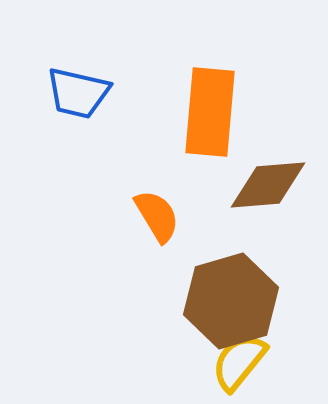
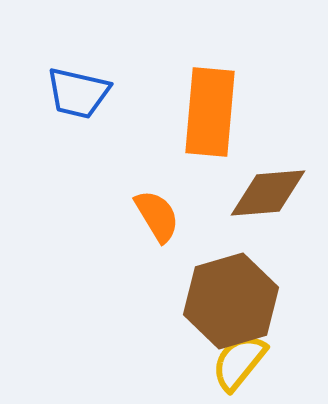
brown diamond: moved 8 px down
